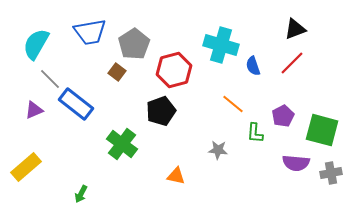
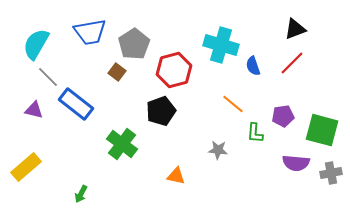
gray line: moved 2 px left, 2 px up
purple triangle: rotated 36 degrees clockwise
purple pentagon: rotated 20 degrees clockwise
